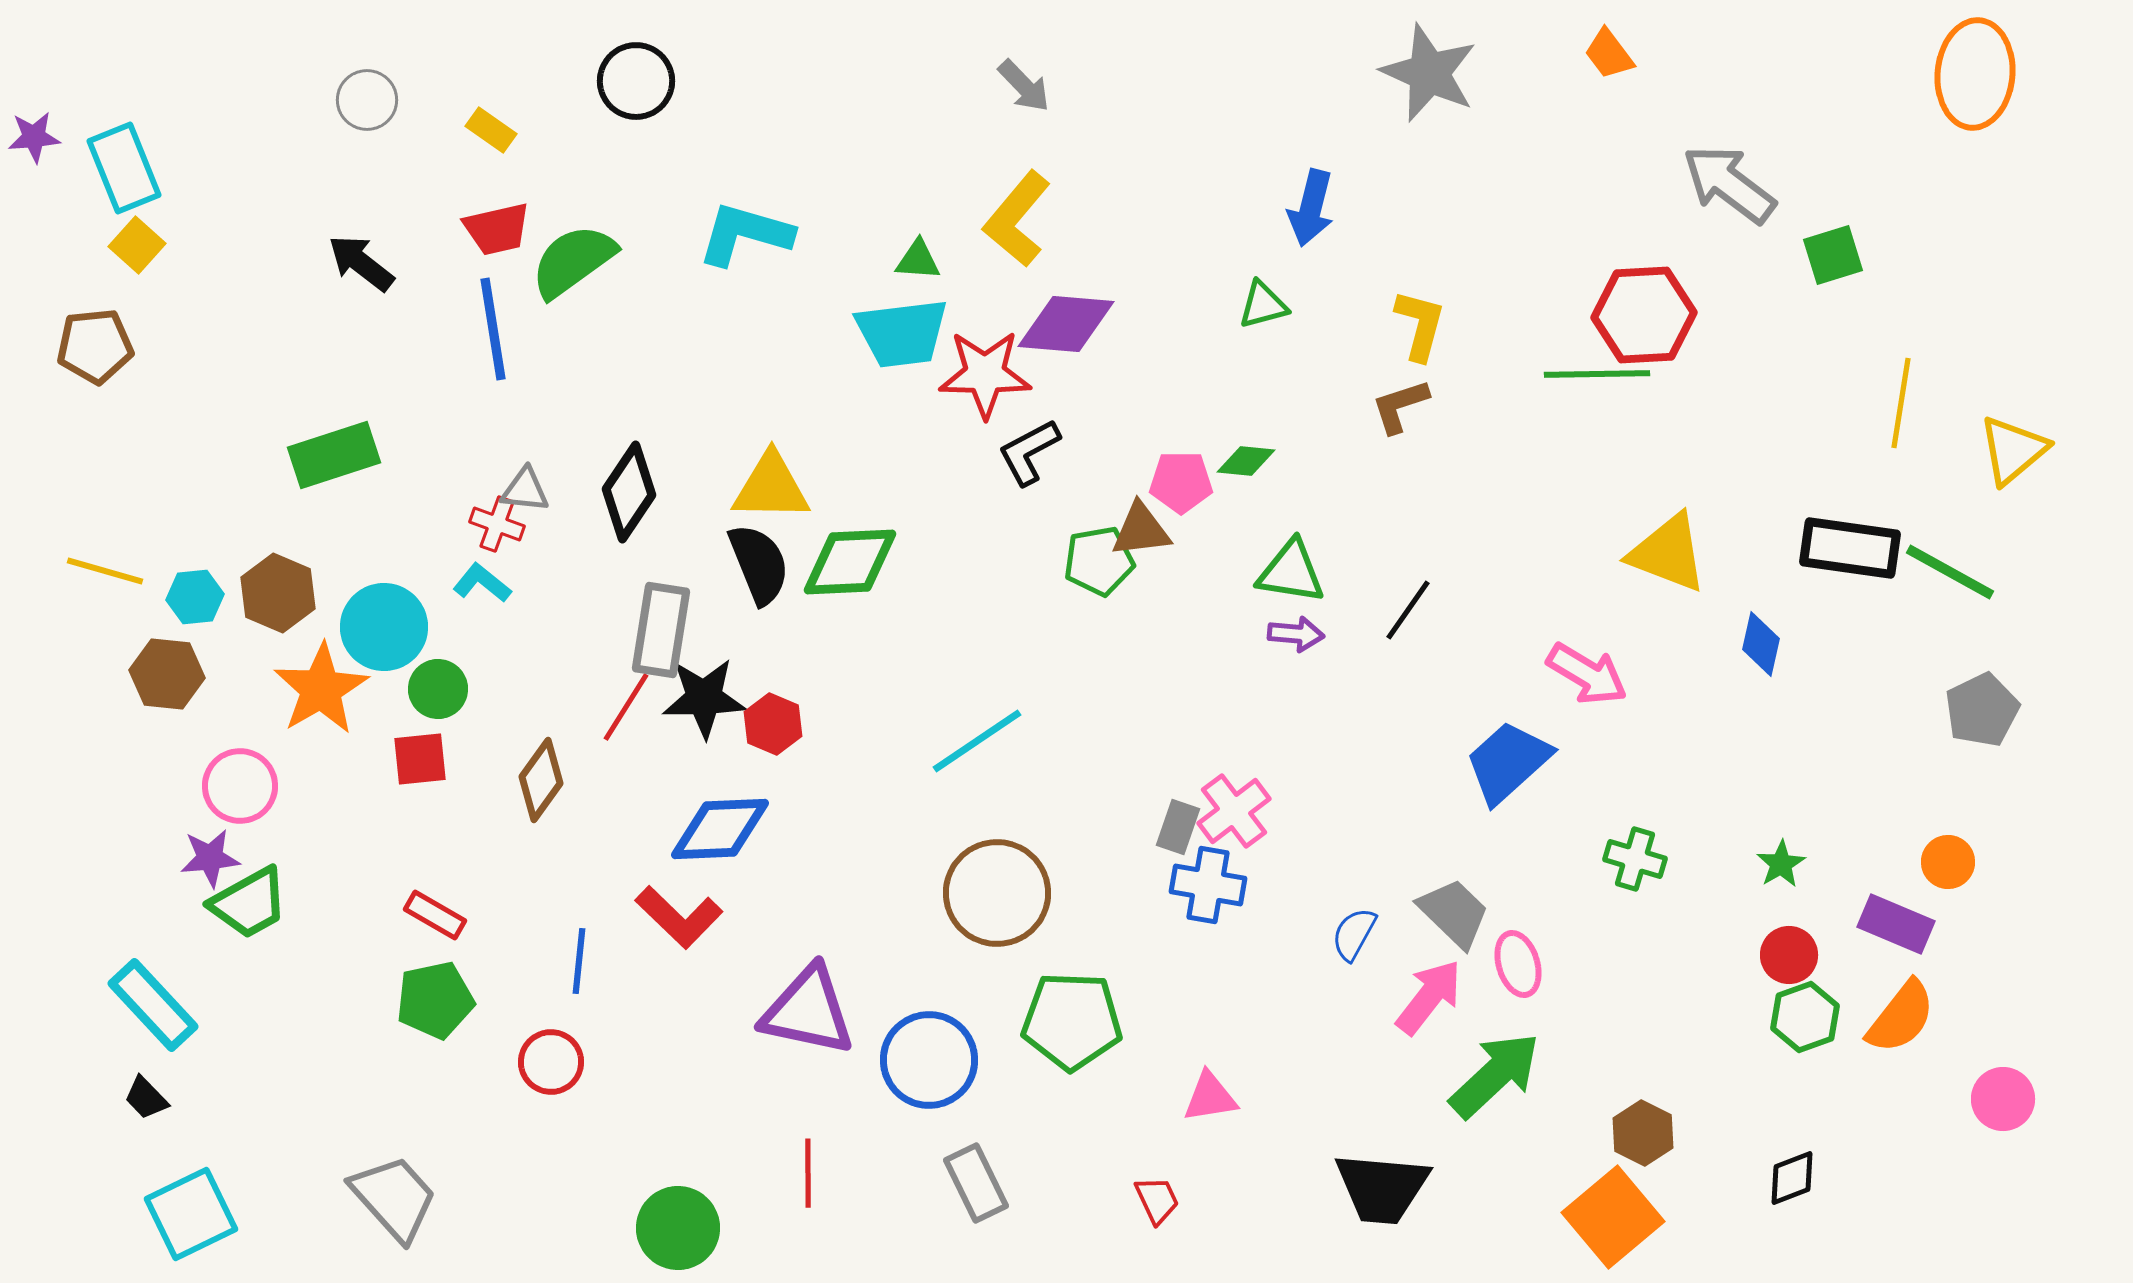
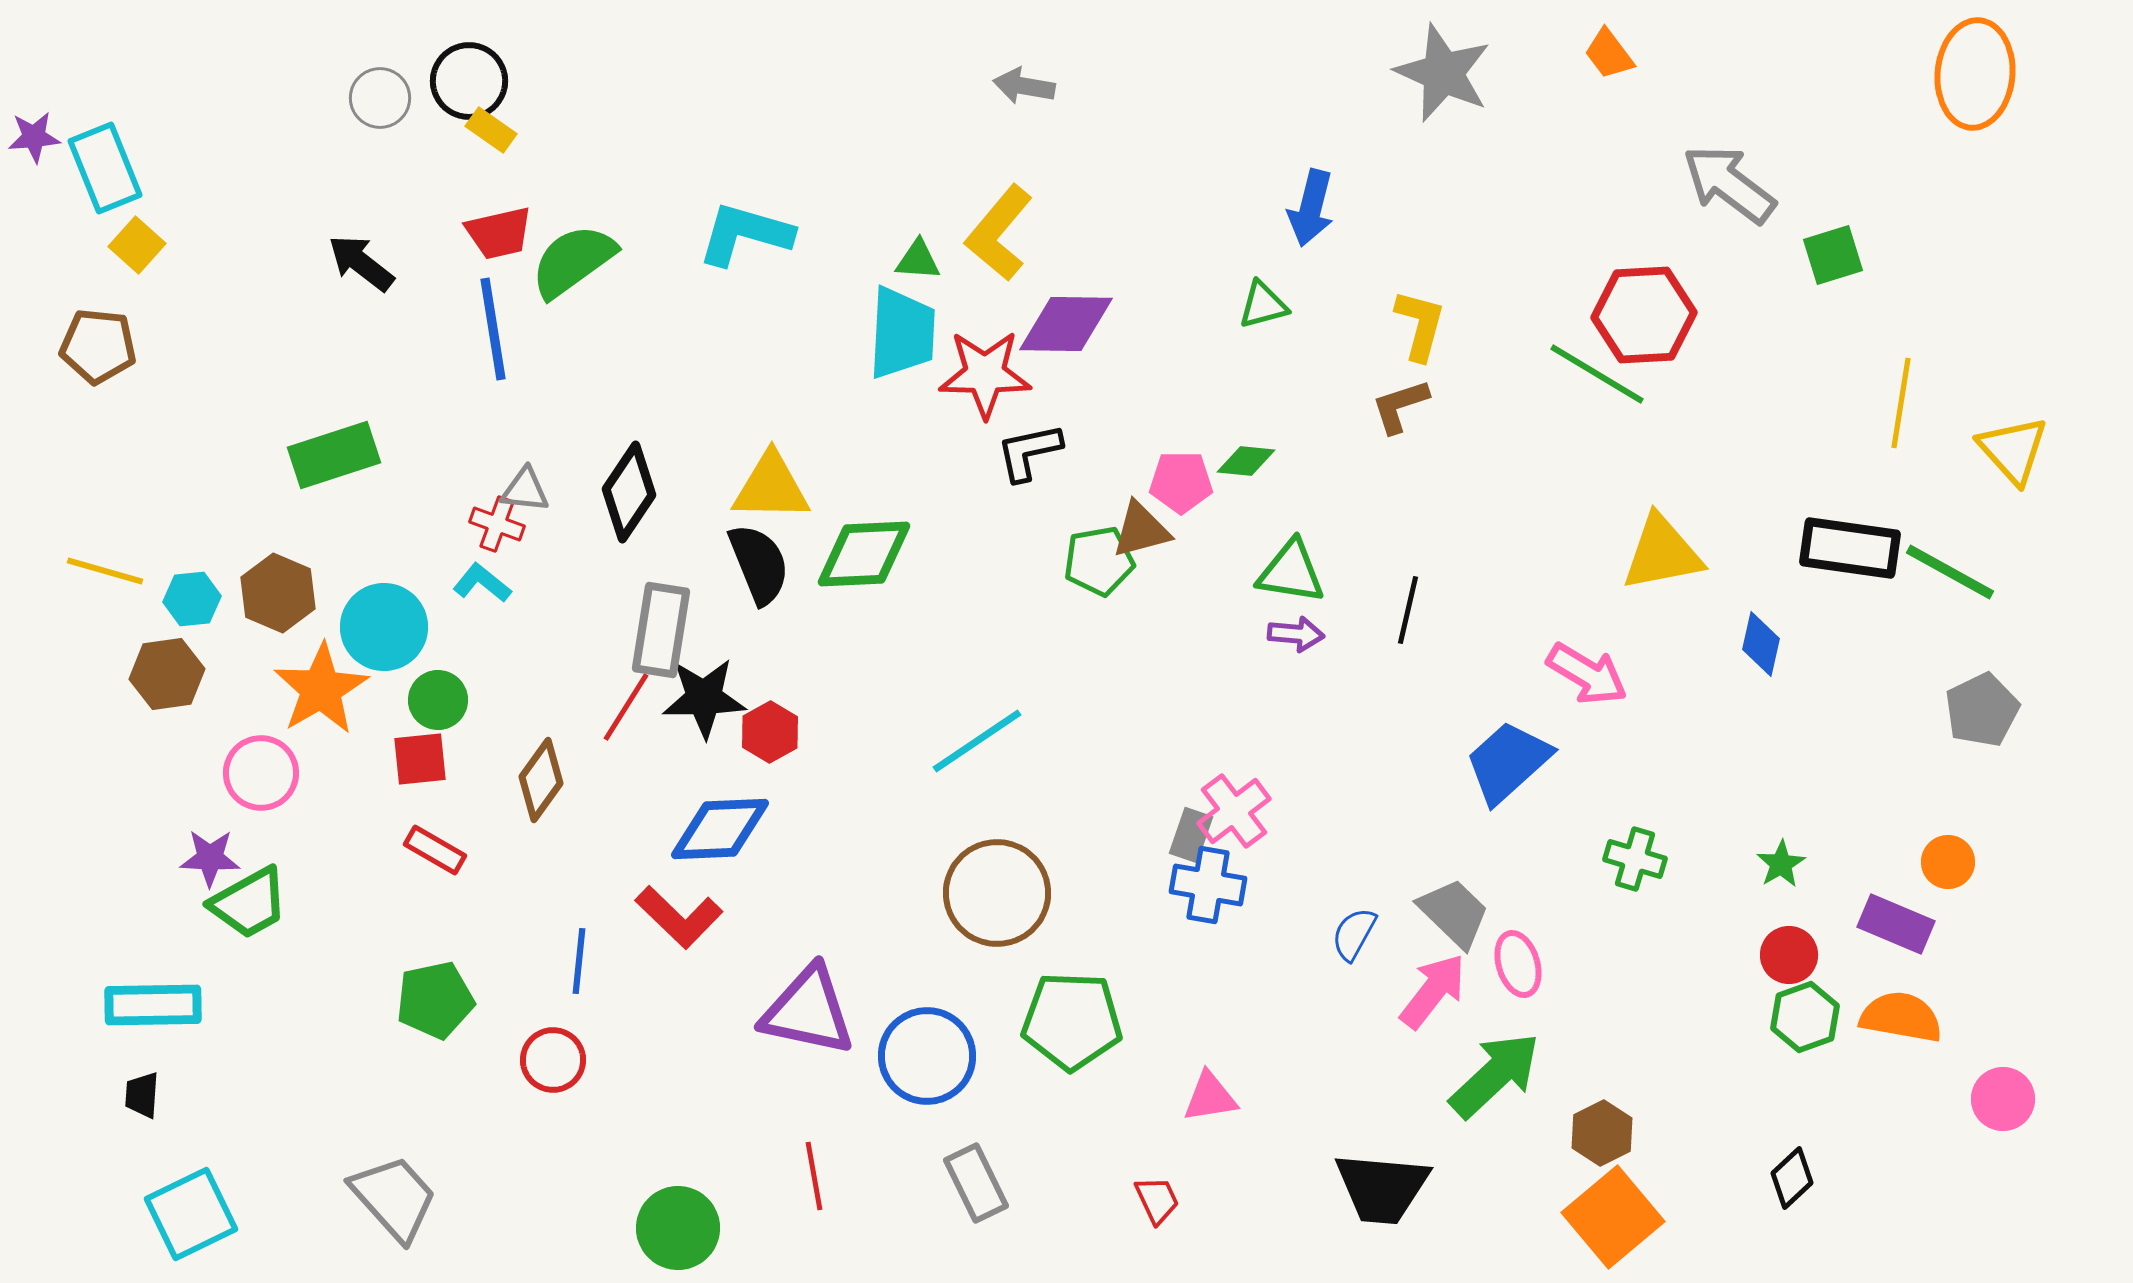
gray star at (1429, 73): moved 14 px right
black circle at (636, 81): moved 167 px left
gray arrow at (1024, 86): rotated 144 degrees clockwise
gray circle at (367, 100): moved 13 px right, 2 px up
cyan rectangle at (124, 168): moved 19 px left
yellow L-shape at (1017, 219): moved 18 px left, 14 px down
red trapezoid at (497, 229): moved 2 px right, 4 px down
purple diamond at (1066, 324): rotated 4 degrees counterclockwise
cyan trapezoid at (902, 333): rotated 80 degrees counterclockwise
brown pentagon at (95, 346): moved 3 px right; rotated 12 degrees clockwise
green line at (1597, 374): rotated 32 degrees clockwise
yellow triangle at (2013, 450): rotated 32 degrees counterclockwise
black L-shape at (1029, 452): rotated 16 degrees clockwise
brown triangle at (1141, 530): rotated 8 degrees counterclockwise
yellow triangle at (1668, 553): moved 6 px left; rotated 32 degrees counterclockwise
green diamond at (850, 562): moved 14 px right, 8 px up
cyan hexagon at (195, 597): moved 3 px left, 2 px down
black line at (1408, 610): rotated 22 degrees counterclockwise
brown hexagon at (167, 674): rotated 14 degrees counterclockwise
green circle at (438, 689): moved 11 px down
red hexagon at (773, 724): moved 3 px left, 8 px down; rotated 8 degrees clockwise
pink circle at (240, 786): moved 21 px right, 13 px up
gray rectangle at (1178, 827): moved 13 px right, 8 px down
purple star at (210, 858): rotated 8 degrees clockwise
red rectangle at (435, 915): moved 65 px up
pink arrow at (1429, 997): moved 4 px right, 6 px up
cyan rectangle at (153, 1005): rotated 48 degrees counterclockwise
orange semicircle at (1901, 1017): rotated 118 degrees counterclockwise
blue circle at (929, 1060): moved 2 px left, 4 px up
red circle at (551, 1062): moved 2 px right, 2 px up
black trapezoid at (146, 1098): moved 4 px left, 3 px up; rotated 48 degrees clockwise
brown hexagon at (1643, 1133): moved 41 px left; rotated 6 degrees clockwise
red line at (808, 1173): moved 6 px right, 3 px down; rotated 10 degrees counterclockwise
black diamond at (1792, 1178): rotated 22 degrees counterclockwise
